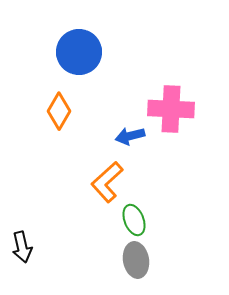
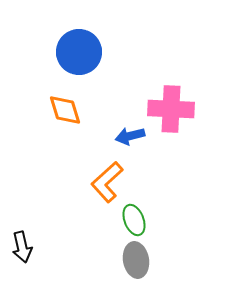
orange diamond: moved 6 px right, 1 px up; rotated 48 degrees counterclockwise
